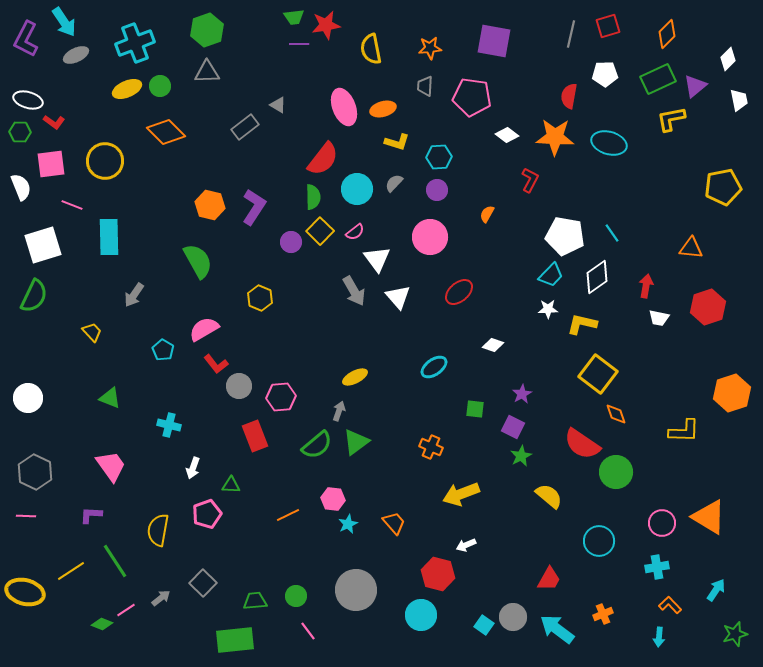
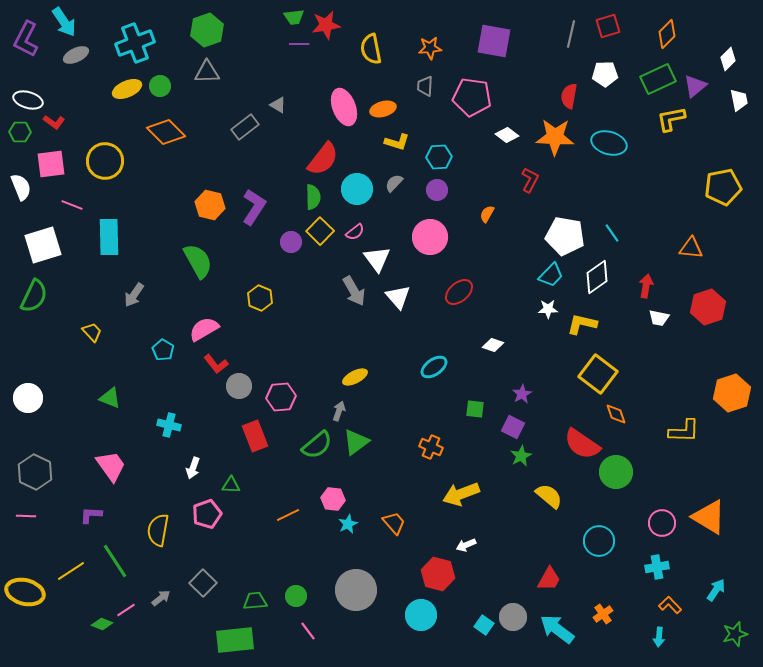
orange cross at (603, 614): rotated 12 degrees counterclockwise
